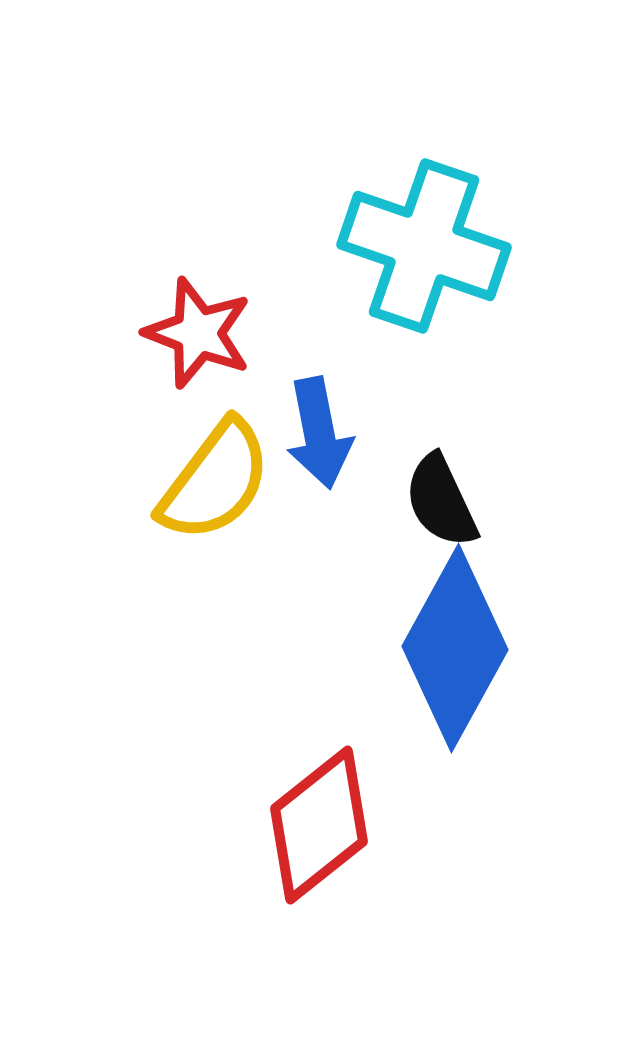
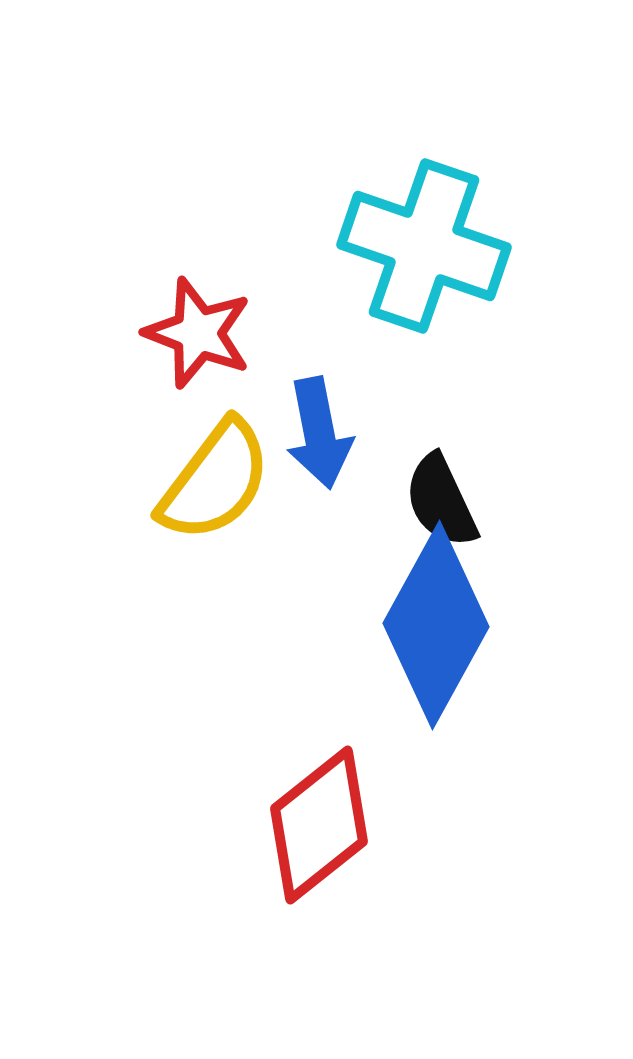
blue diamond: moved 19 px left, 23 px up
